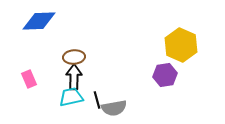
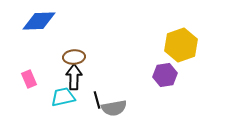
yellow hexagon: rotated 16 degrees clockwise
cyan trapezoid: moved 8 px left
